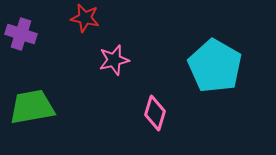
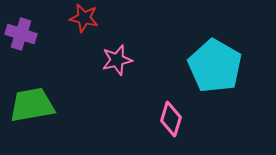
red star: moved 1 px left
pink star: moved 3 px right
green trapezoid: moved 2 px up
pink diamond: moved 16 px right, 6 px down
